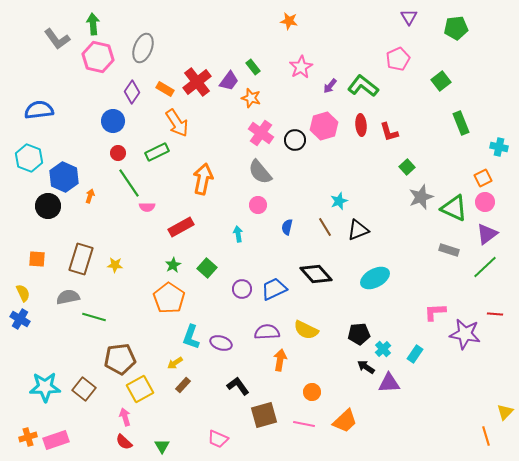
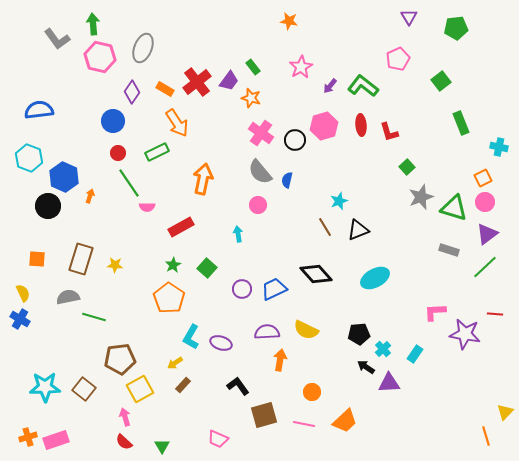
pink hexagon at (98, 57): moved 2 px right
green triangle at (454, 208): rotated 8 degrees counterclockwise
blue semicircle at (287, 227): moved 47 px up
cyan L-shape at (191, 337): rotated 10 degrees clockwise
